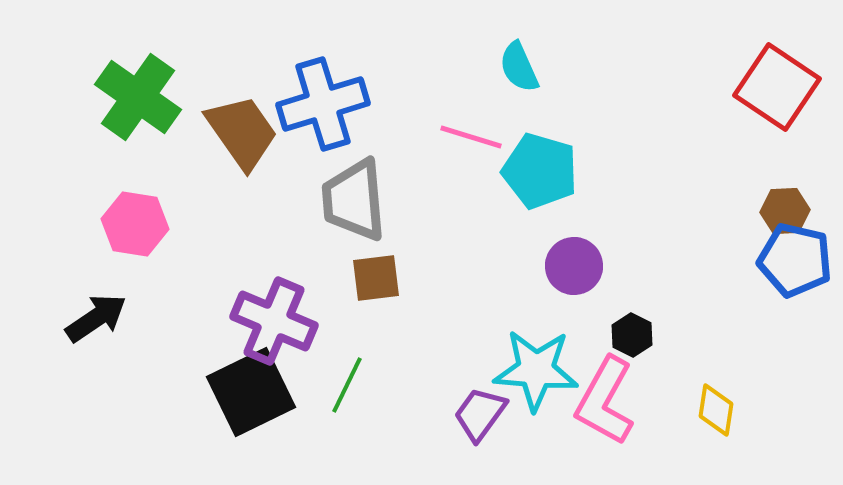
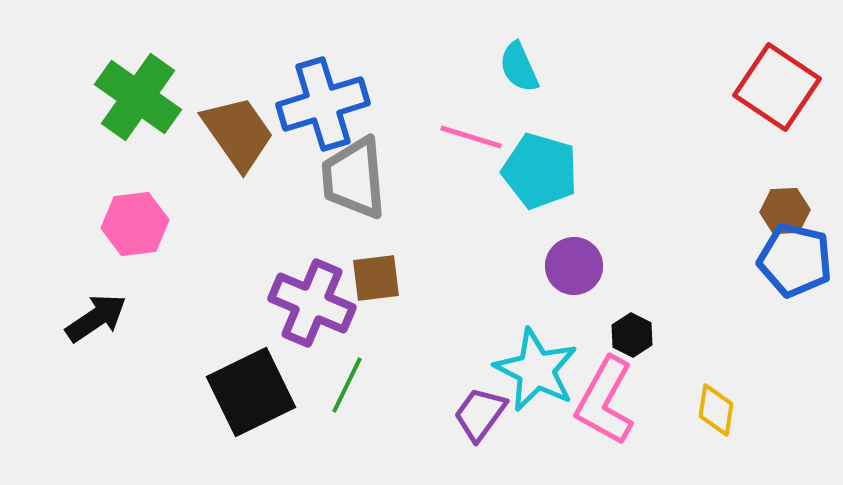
brown trapezoid: moved 4 px left, 1 px down
gray trapezoid: moved 22 px up
pink hexagon: rotated 16 degrees counterclockwise
purple cross: moved 38 px right, 18 px up
cyan star: rotated 22 degrees clockwise
